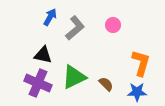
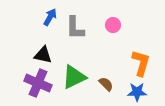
gray L-shape: rotated 130 degrees clockwise
